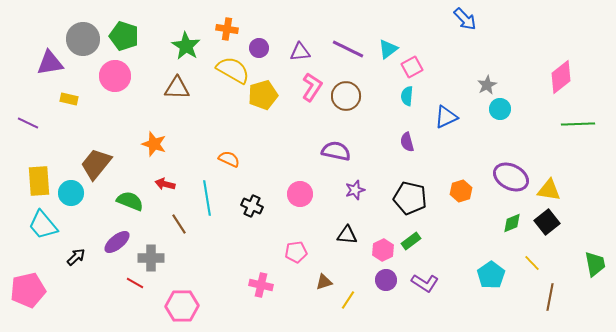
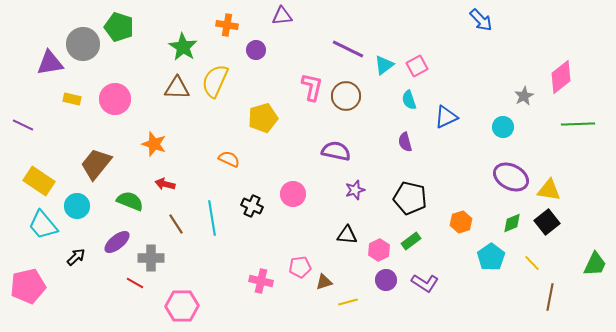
blue arrow at (465, 19): moved 16 px right, 1 px down
orange cross at (227, 29): moved 4 px up
green pentagon at (124, 36): moved 5 px left, 9 px up
gray circle at (83, 39): moved 5 px down
green star at (186, 46): moved 3 px left, 1 px down
purple circle at (259, 48): moved 3 px left, 2 px down
cyan triangle at (388, 49): moved 4 px left, 16 px down
purple triangle at (300, 52): moved 18 px left, 36 px up
pink square at (412, 67): moved 5 px right, 1 px up
yellow semicircle at (233, 70): moved 18 px left, 11 px down; rotated 96 degrees counterclockwise
pink circle at (115, 76): moved 23 px down
gray star at (487, 85): moved 37 px right, 11 px down
pink L-shape at (312, 87): rotated 20 degrees counterclockwise
yellow pentagon at (263, 95): moved 23 px down
cyan semicircle at (407, 96): moved 2 px right, 4 px down; rotated 24 degrees counterclockwise
yellow rectangle at (69, 99): moved 3 px right
cyan circle at (500, 109): moved 3 px right, 18 px down
purple line at (28, 123): moved 5 px left, 2 px down
purple semicircle at (407, 142): moved 2 px left
yellow rectangle at (39, 181): rotated 52 degrees counterclockwise
orange hexagon at (461, 191): moved 31 px down
cyan circle at (71, 193): moved 6 px right, 13 px down
pink circle at (300, 194): moved 7 px left
cyan line at (207, 198): moved 5 px right, 20 px down
brown line at (179, 224): moved 3 px left
pink hexagon at (383, 250): moved 4 px left
pink pentagon at (296, 252): moved 4 px right, 15 px down
green trapezoid at (595, 264): rotated 36 degrees clockwise
cyan pentagon at (491, 275): moved 18 px up
pink cross at (261, 285): moved 4 px up
pink pentagon at (28, 290): moved 4 px up
yellow line at (348, 300): moved 2 px down; rotated 42 degrees clockwise
